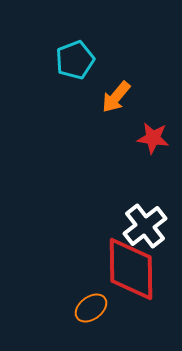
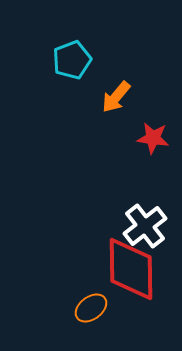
cyan pentagon: moved 3 px left
